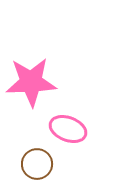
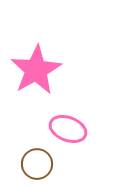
pink star: moved 5 px right, 12 px up; rotated 27 degrees counterclockwise
